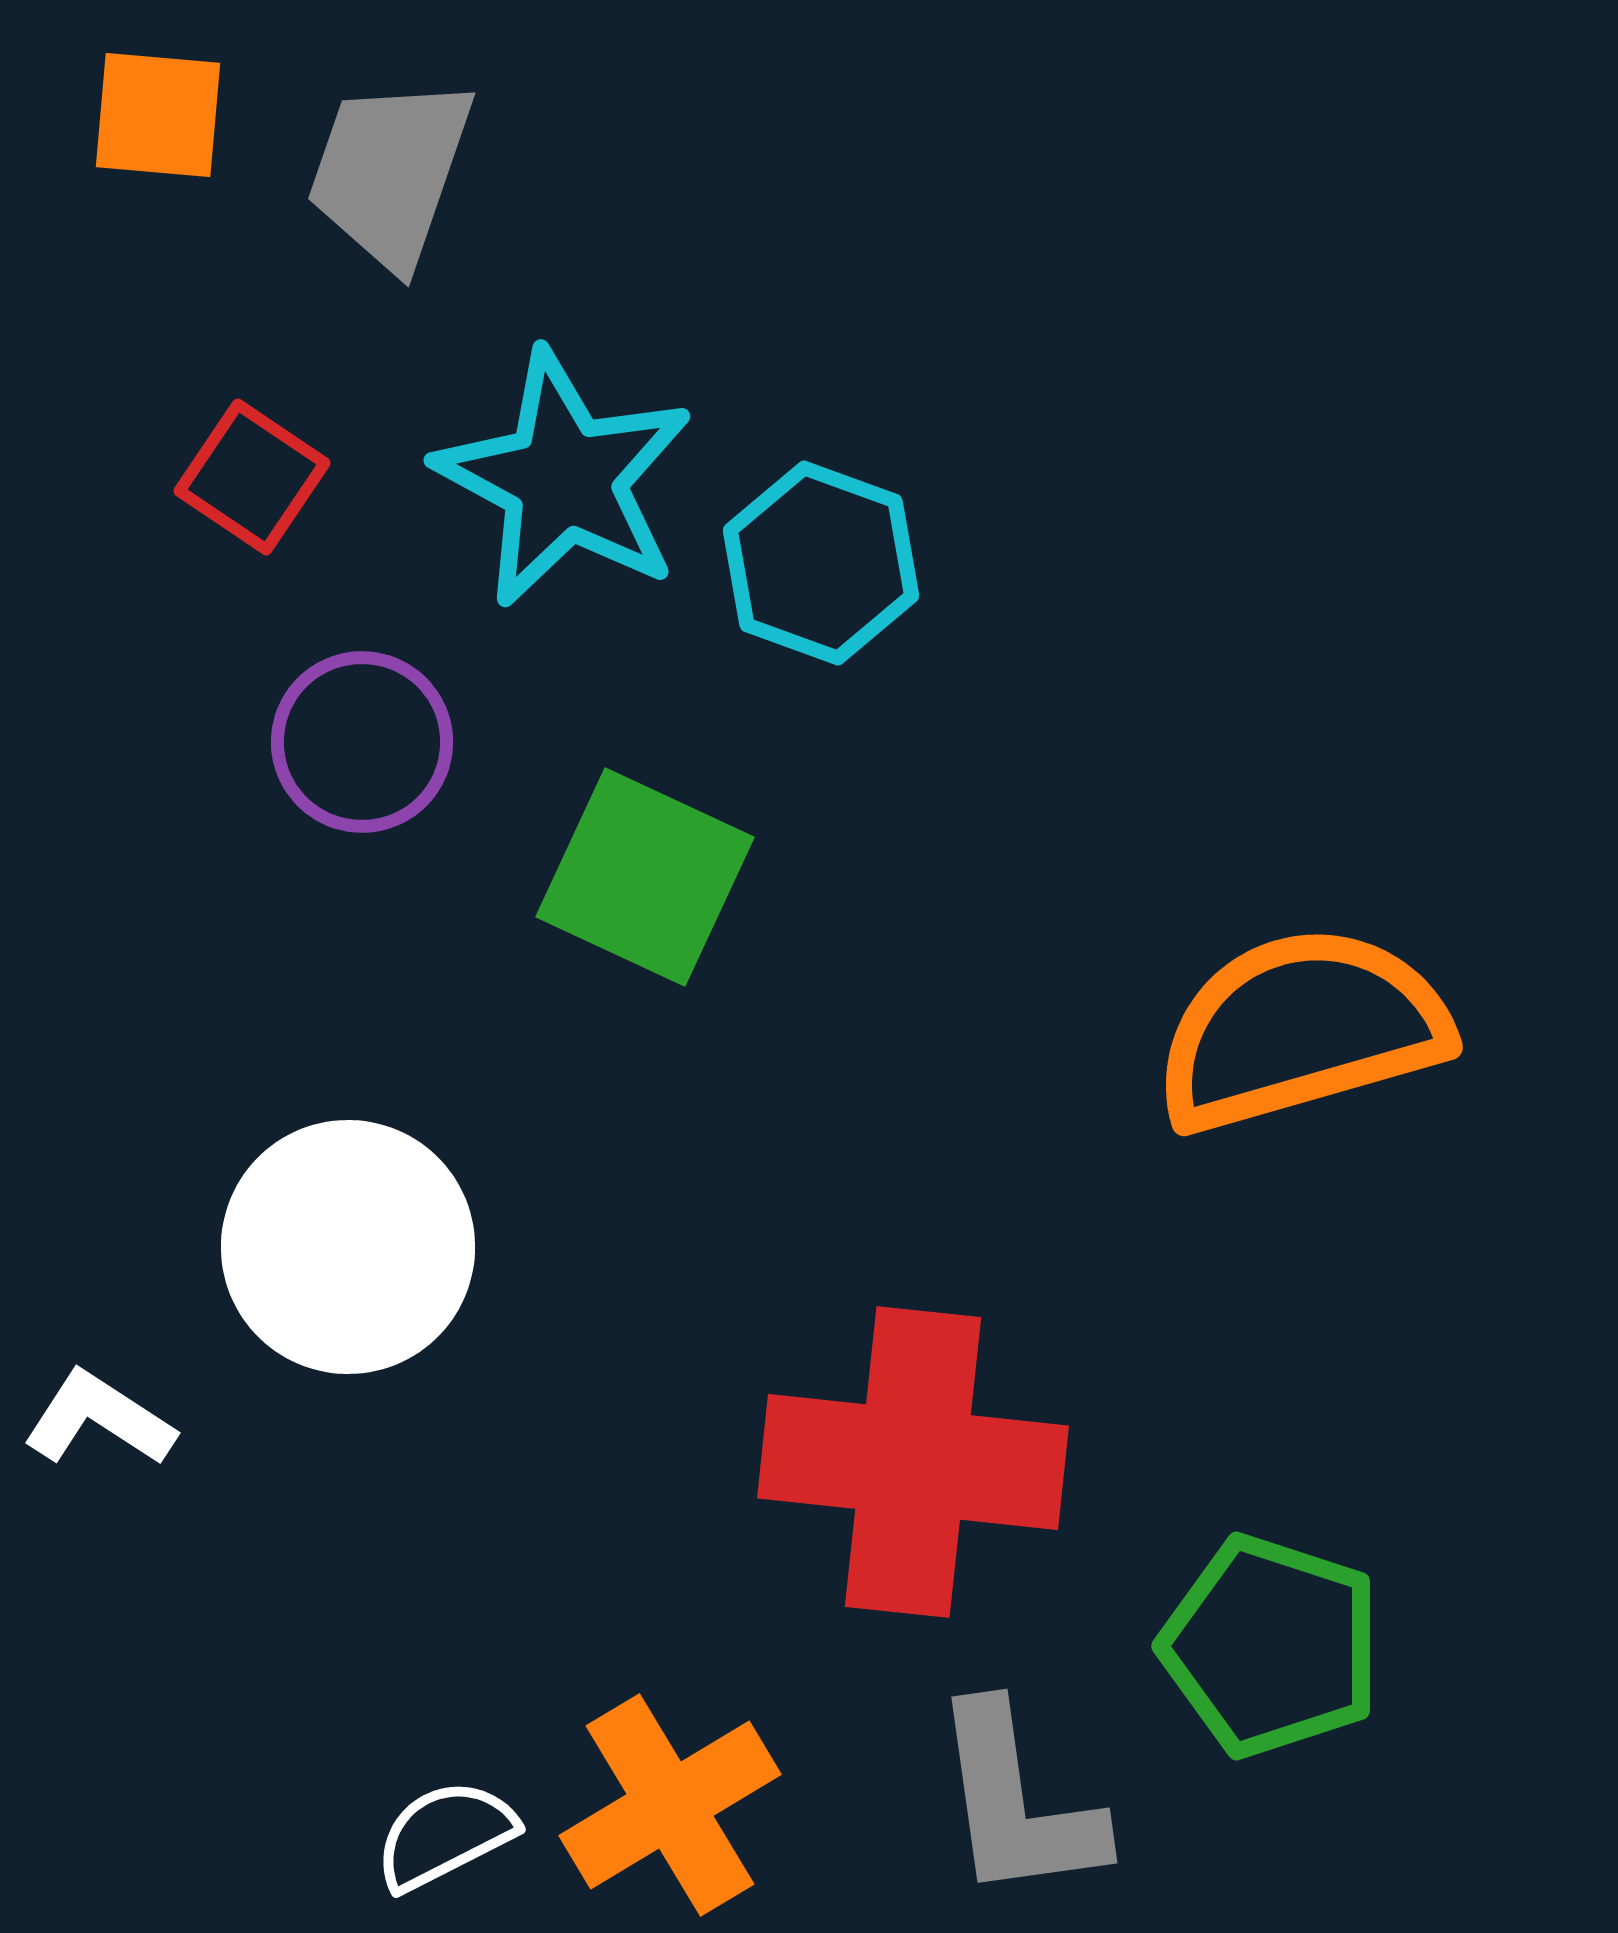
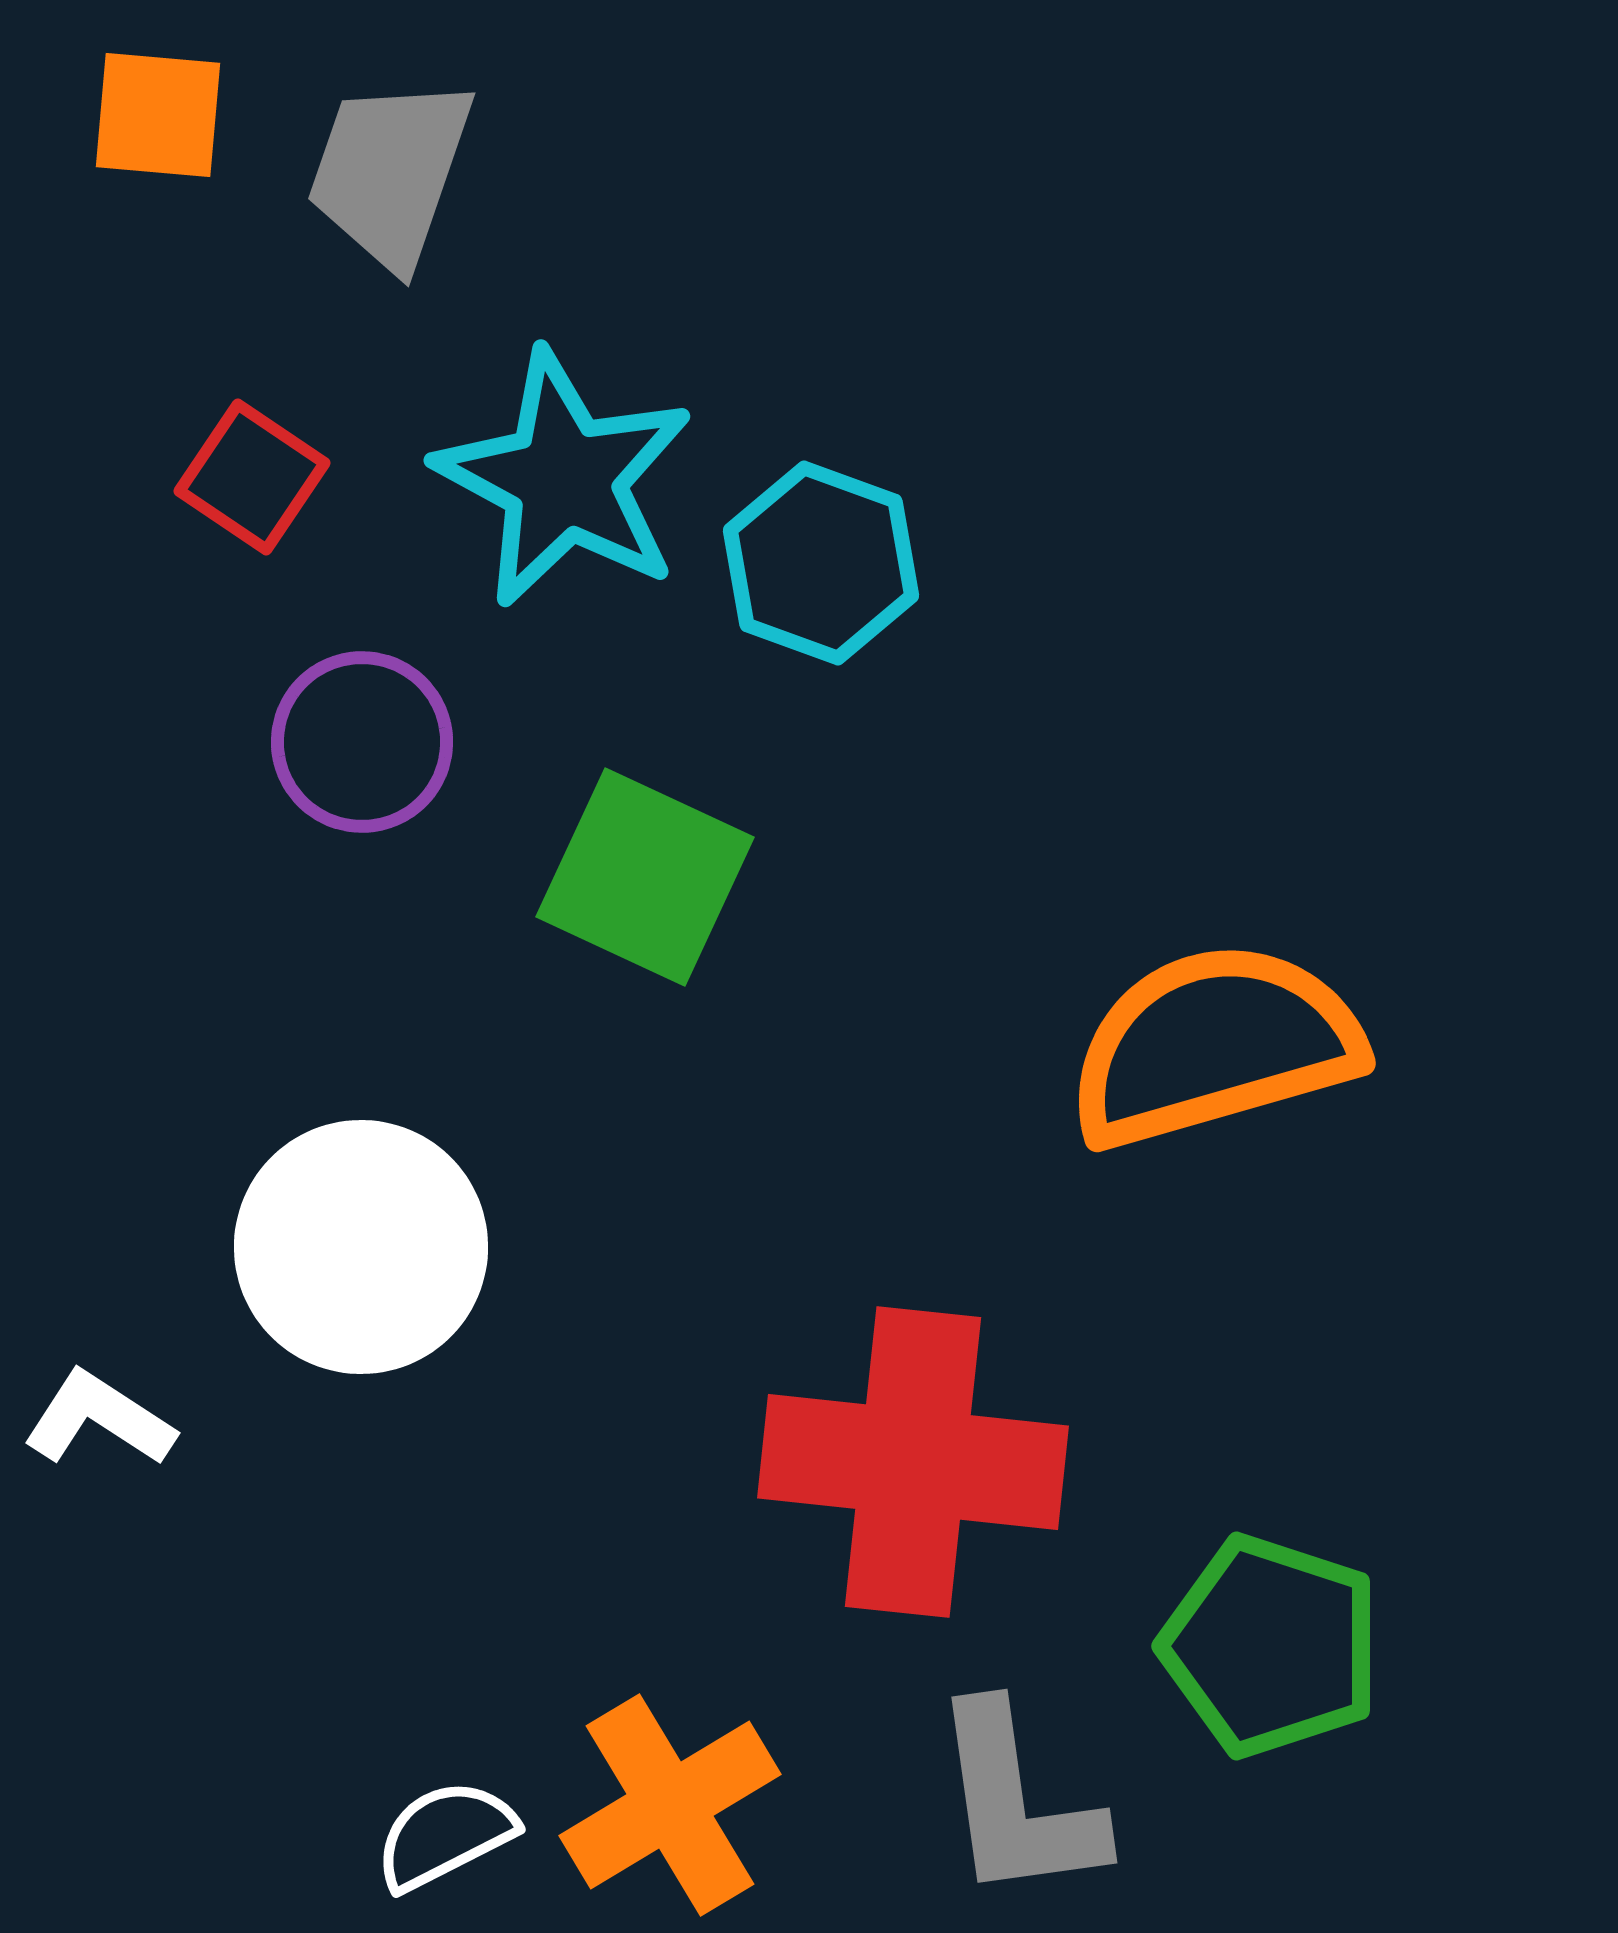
orange semicircle: moved 87 px left, 16 px down
white circle: moved 13 px right
